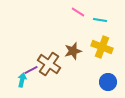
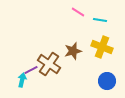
blue circle: moved 1 px left, 1 px up
